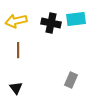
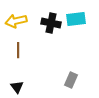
black triangle: moved 1 px right, 1 px up
